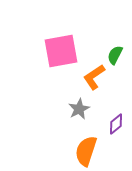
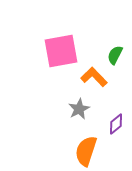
orange L-shape: rotated 80 degrees clockwise
